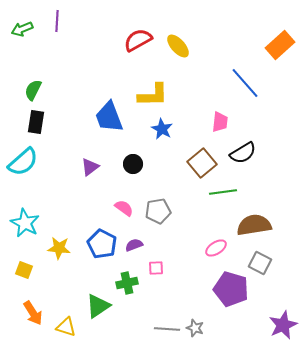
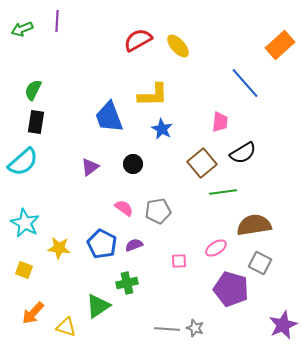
pink square: moved 23 px right, 7 px up
orange arrow: rotated 75 degrees clockwise
